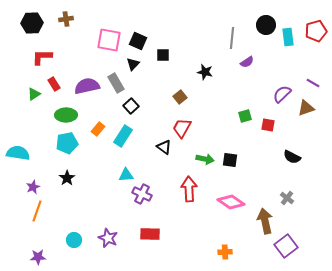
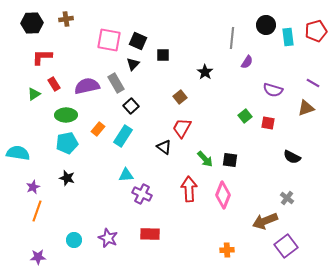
purple semicircle at (247, 62): rotated 24 degrees counterclockwise
black star at (205, 72): rotated 21 degrees clockwise
purple semicircle at (282, 94): moved 9 px left, 4 px up; rotated 120 degrees counterclockwise
green square at (245, 116): rotated 24 degrees counterclockwise
red square at (268, 125): moved 2 px up
green arrow at (205, 159): rotated 36 degrees clockwise
black star at (67, 178): rotated 21 degrees counterclockwise
pink diamond at (231, 202): moved 8 px left, 7 px up; rotated 76 degrees clockwise
brown arrow at (265, 221): rotated 100 degrees counterclockwise
orange cross at (225, 252): moved 2 px right, 2 px up
